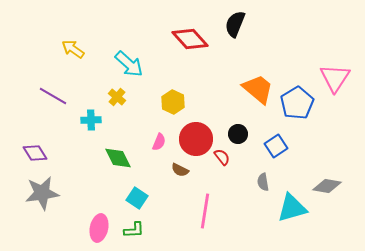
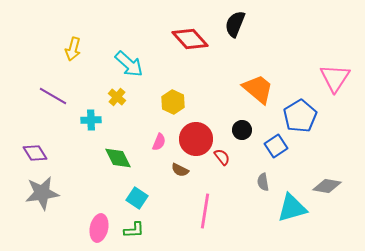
yellow arrow: rotated 110 degrees counterclockwise
blue pentagon: moved 3 px right, 13 px down
black circle: moved 4 px right, 4 px up
